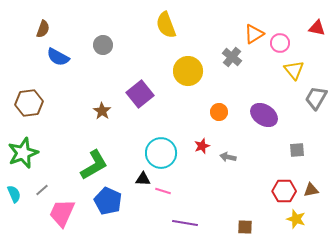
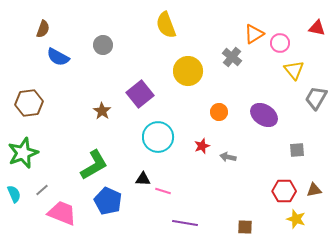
cyan circle: moved 3 px left, 16 px up
brown triangle: moved 3 px right
pink trapezoid: rotated 88 degrees clockwise
